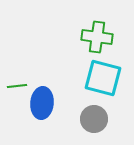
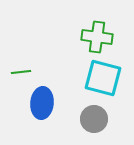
green line: moved 4 px right, 14 px up
